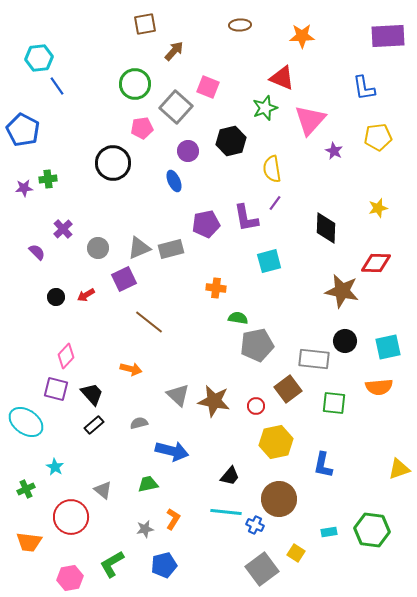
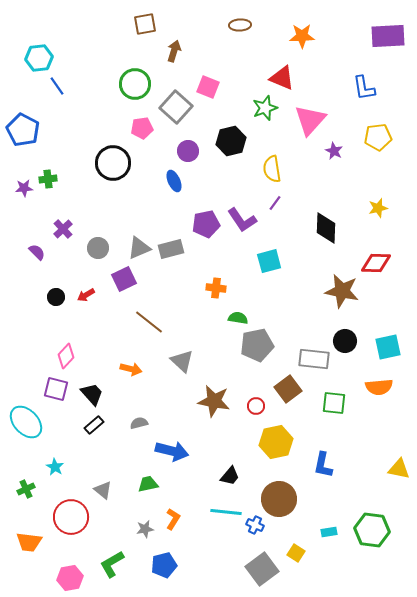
brown arrow at (174, 51): rotated 25 degrees counterclockwise
purple L-shape at (246, 218): moved 4 px left, 2 px down; rotated 24 degrees counterclockwise
gray triangle at (178, 395): moved 4 px right, 34 px up
cyan ellipse at (26, 422): rotated 12 degrees clockwise
yellow triangle at (399, 469): rotated 30 degrees clockwise
